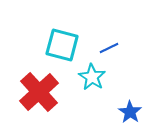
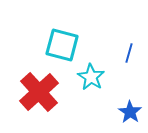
blue line: moved 20 px right, 5 px down; rotated 48 degrees counterclockwise
cyan star: moved 1 px left
